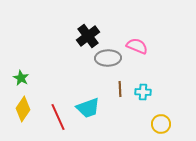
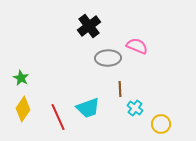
black cross: moved 1 px right, 10 px up
cyan cross: moved 8 px left, 16 px down; rotated 35 degrees clockwise
